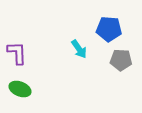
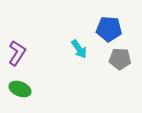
purple L-shape: rotated 35 degrees clockwise
gray pentagon: moved 1 px left, 1 px up
